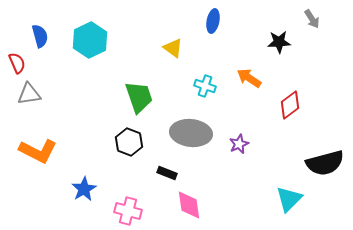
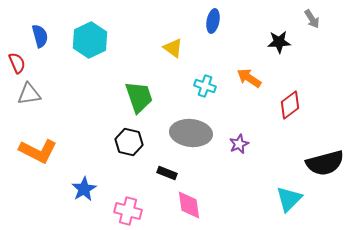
black hexagon: rotated 8 degrees counterclockwise
